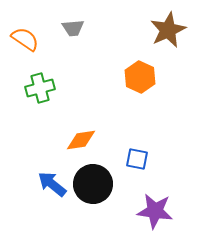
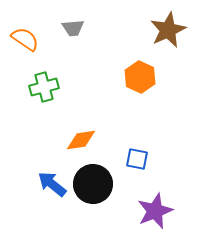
green cross: moved 4 px right, 1 px up
purple star: rotated 30 degrees counterclockwise
